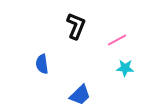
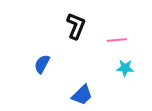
pink line: rotated 24 degrees clockwise
blue semicircle: rotated 36 degrees clockwise
blue trapezoid: moved 2 px right
